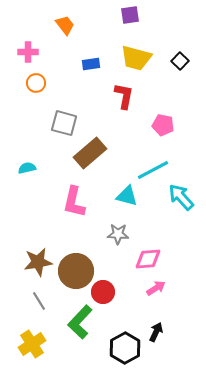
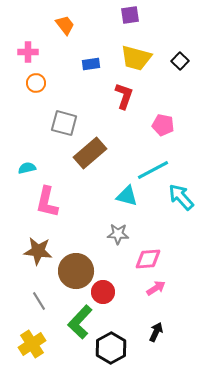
red L-shape: rotated 8 degrees clockwise
pink L-shape: moved 27 px left
brown star: moved 11 px up; rotated 16 degrees clockwise
black hexagon: moved 14 px left
